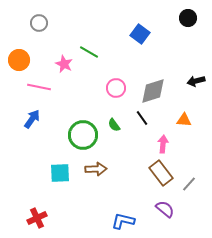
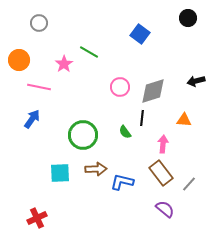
pink star: rotated 12 degrees clockwise
pink circle: moved 4 px right, 1 px up
black line: rotated 42 degrees clockwise
green semicircle: moved 11 px right, 7 px down
blue L-shape: moved 1 px left, 39 px up
